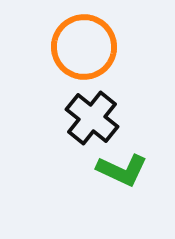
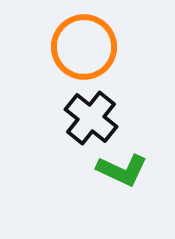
black cross: moved 1 px left
